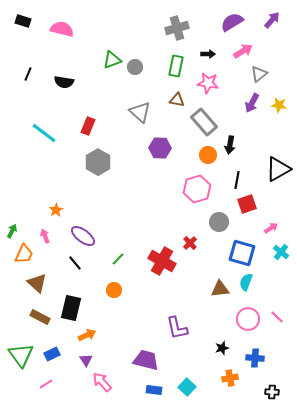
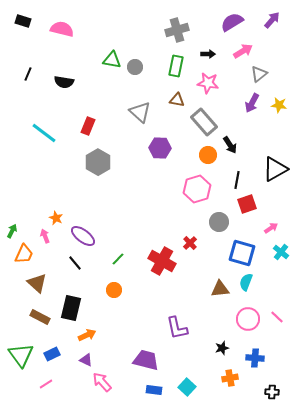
gray cross at (177, 28): moved 2 px down
green triangle at (112, 60): rotated 30 degrees clockwise
black arrow at (230, 145): rotated 42 degrees counterclockwise
black triangle at (278, 169): moved 3 px left
orange star at (56, 210): moved 8 px down; rotated 16 degrees counterclockwise
purple triangle at (86, 360): rotated 32 degrees counterclockwise
